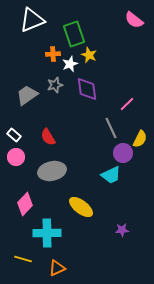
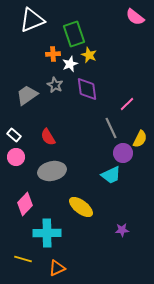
pink semicircle: moved 1 px right, 3 px up
gray star: rotated 28 degrees counterclockwise
